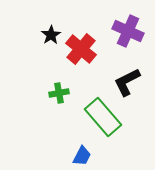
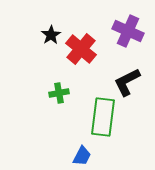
green rectangle: rotated 48 degrees clockwise
